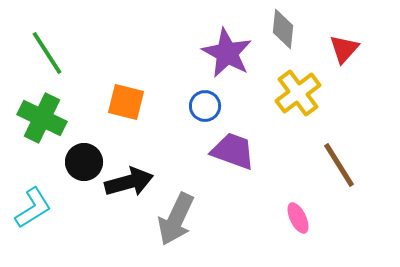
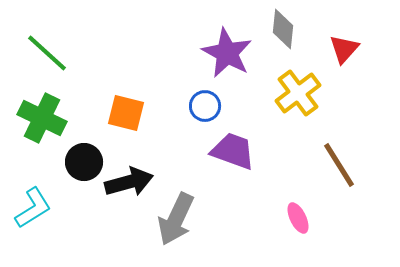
green line: rotated 15 degrees counterclockwise
orange square: moved 11 px down
